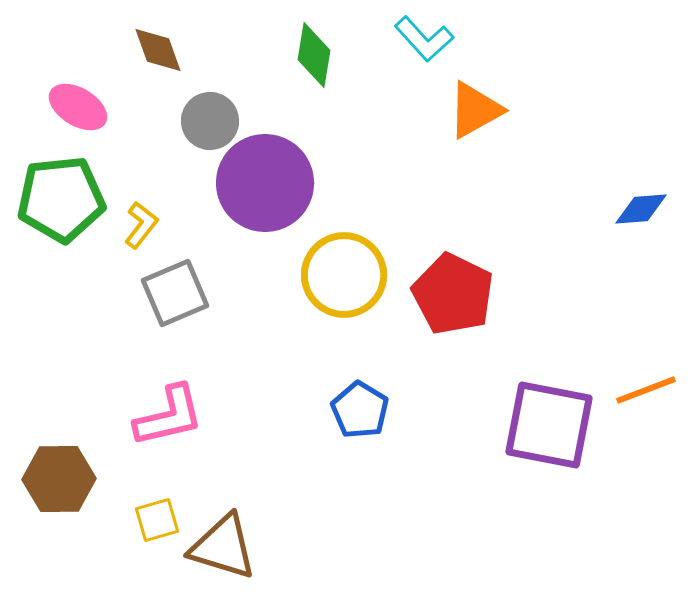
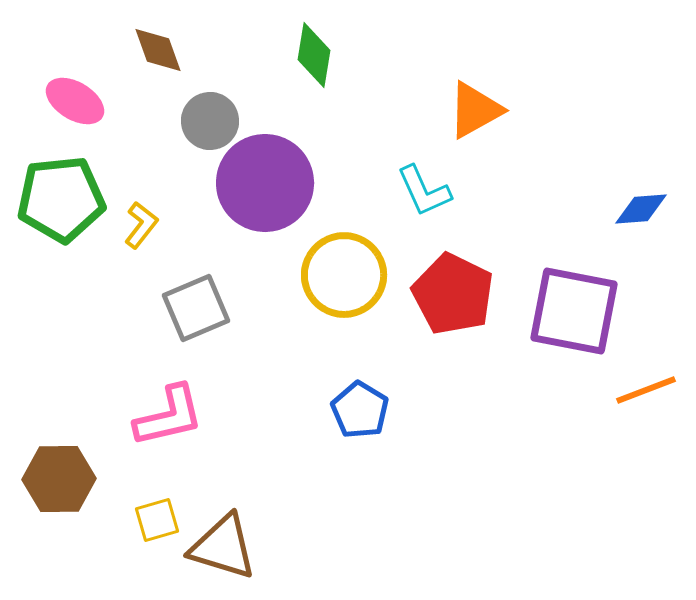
cyan L-shape: moved 152 px down; rotated 18 degrees clockwise
pink ellipse: moved 3 px left, 6 px up
gray square: moved 21 px right, 15 px down
purple square: moved 25 px right, 114 px up
